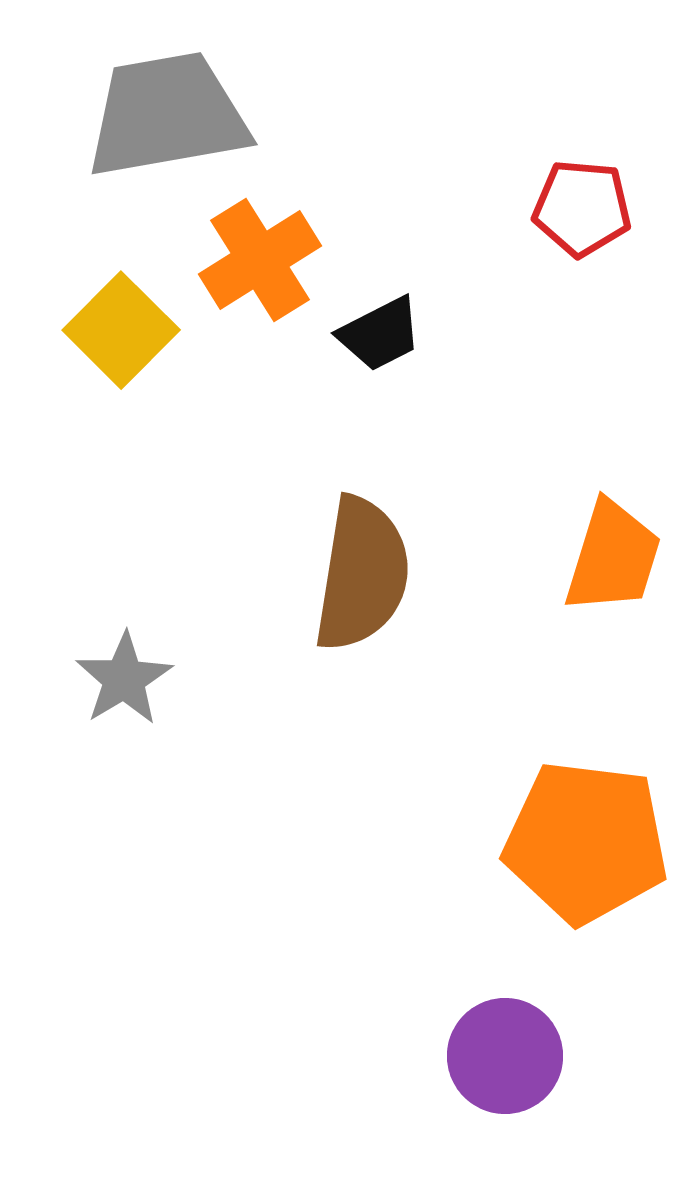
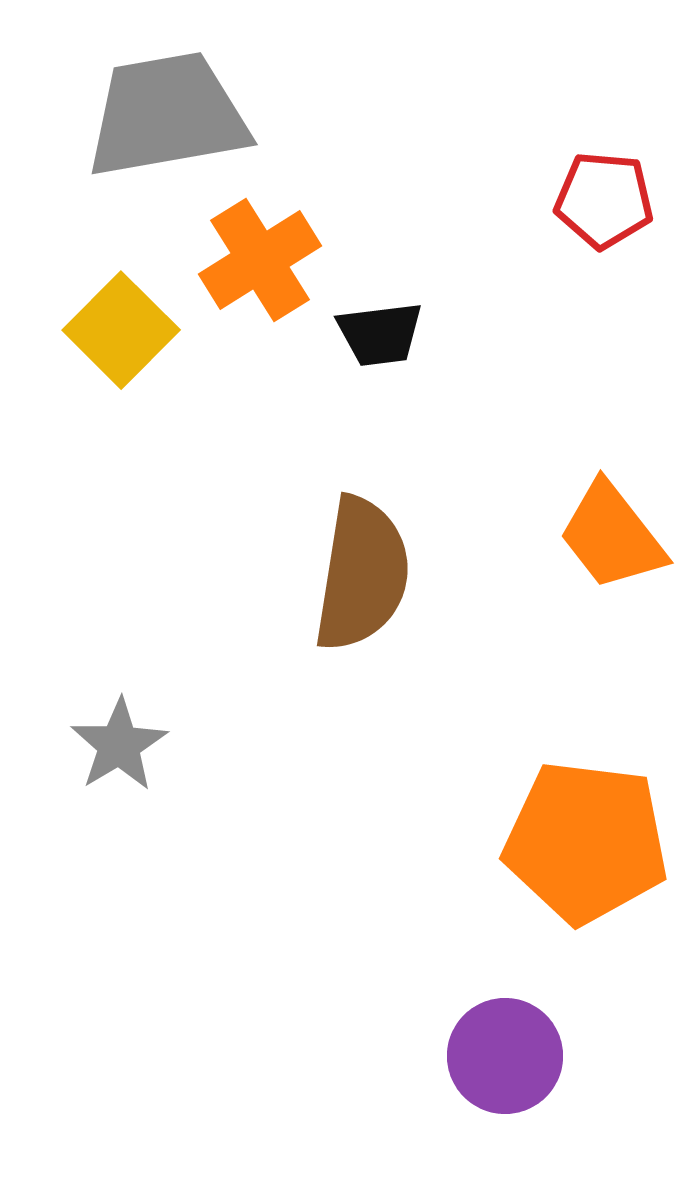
red pentagon: moved 22 px right, 8 px up
black trapezoid: rotated 20 degrees clockwise
orange trapezoid: moved 1 px left, 21 px up; rotated 125 degrees clockwise
gray star: moved 5 px left, 66 px down
